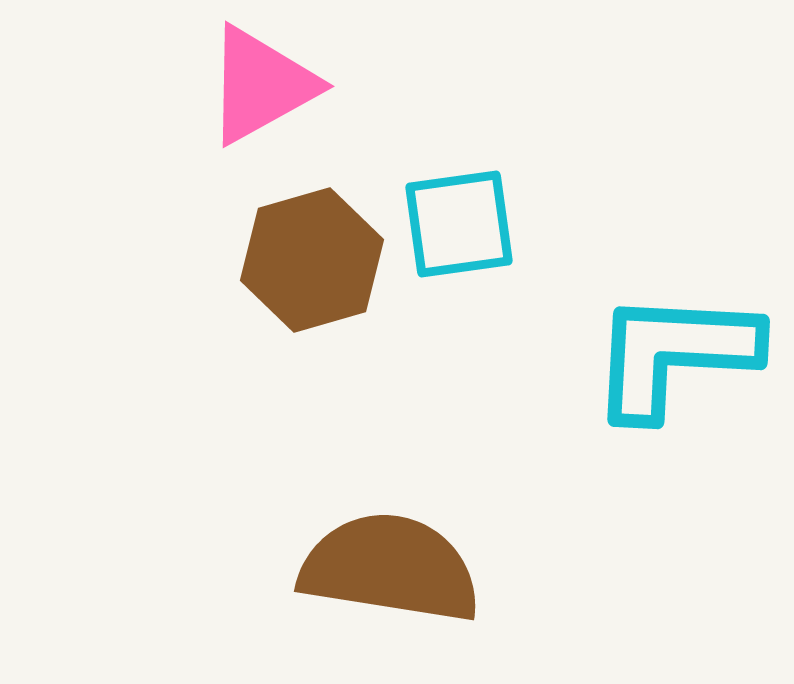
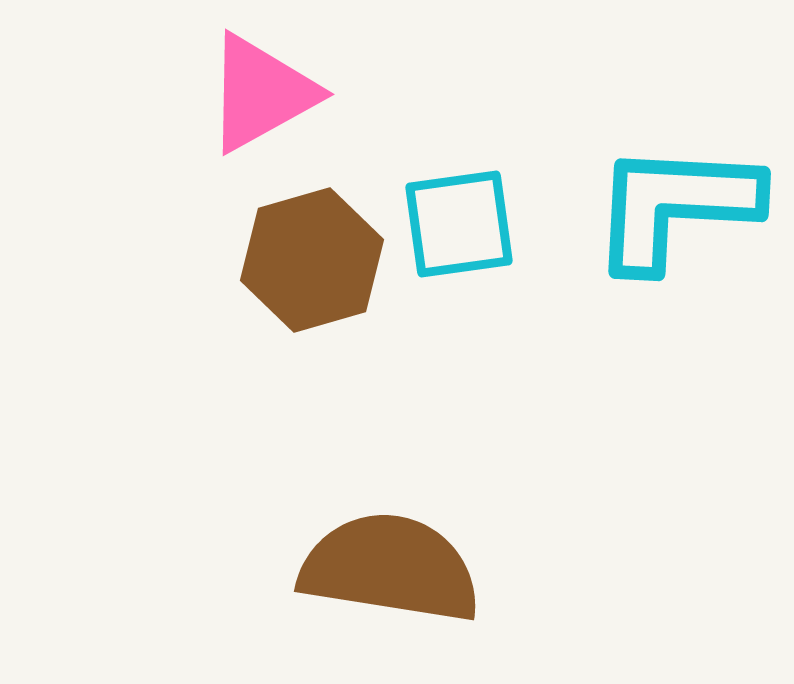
pink triangle: moved 8 px down
cyan L-shape: moved 1 px right, 148 px up
